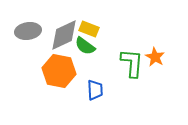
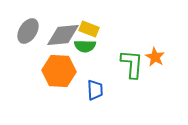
gray ellipse: rotated 50 degrees counterclockwise
gray diamond: moved 1 px left; rotated 20 degrees clockwise
green semicircle: rotated 35 degrees counterclockwise
green L-shape: moved 1 px down
orange hexagon: rotated 8 degrees counterclockwise
